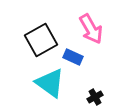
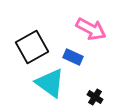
pink arrow: rotated 32 degrees counterclockwise
black square: moved 9 px left, 7 px down
black cross: rotated 28 degrees counterclockwise
